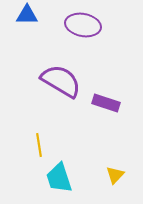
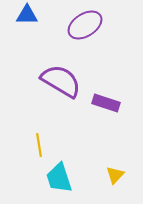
purple ellipse: moved 2 px right; rotated 44 degrees counterclockwise
